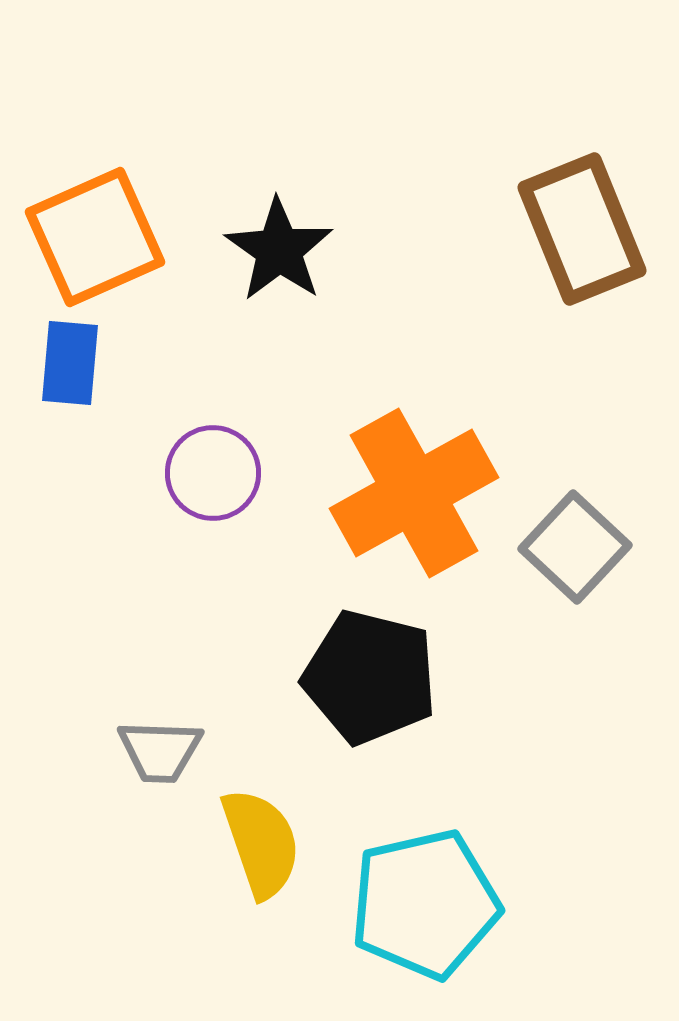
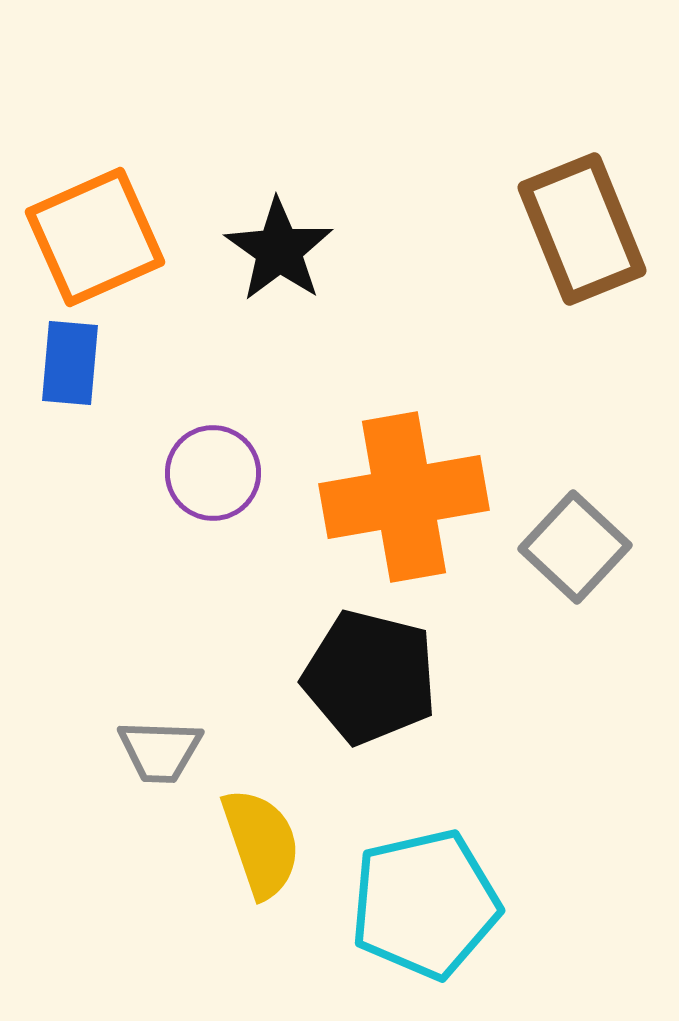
orange cross: moved 10 px left, 4 px down; rotated 19 degrees clockwise
